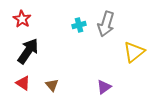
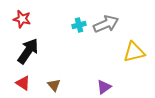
red star: rotated 18 degrees counterclockwise
gray arrow: rotated 130 degrees counterclockwise
yellow triangle: rotated 25 degrees clockwise
brown triangle: moved 2 px right
